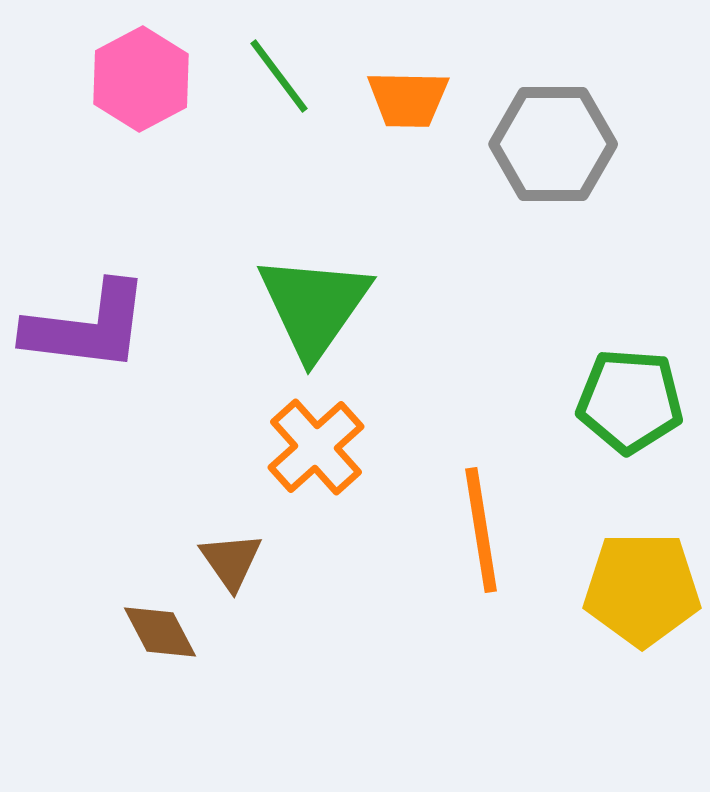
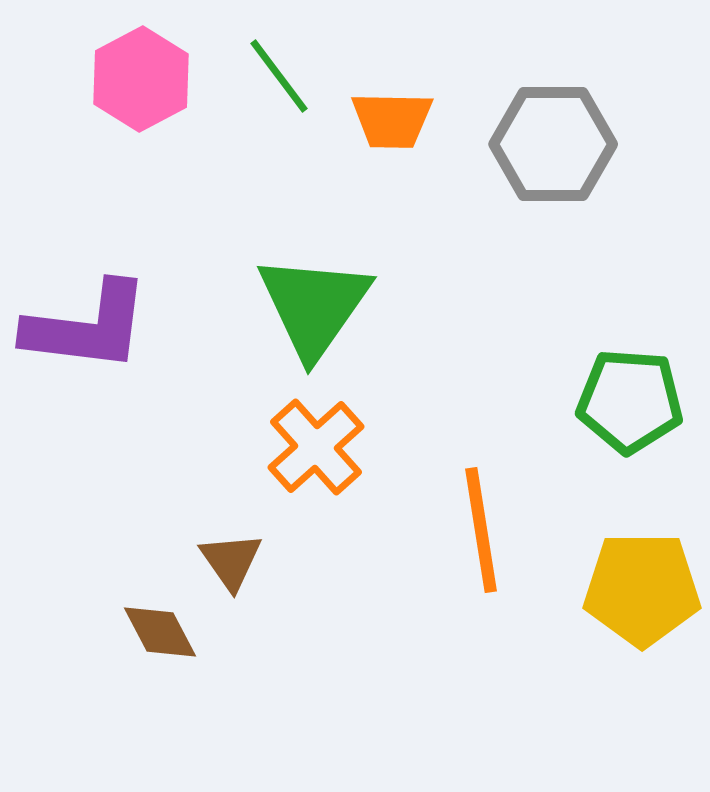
orange trapezoid: moved 16 px left, 21 px down
